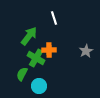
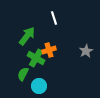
green arrow: moved 2 px left
orange cross: rotated 16 degrees counterclockwise
green semicircle: moved 1 px right
